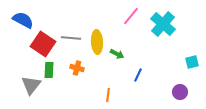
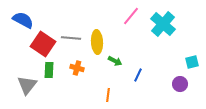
green arrow: moved 2 px left, 7 px down
gray triangle: moved 4 px left
purple circle: moved 8 px up
